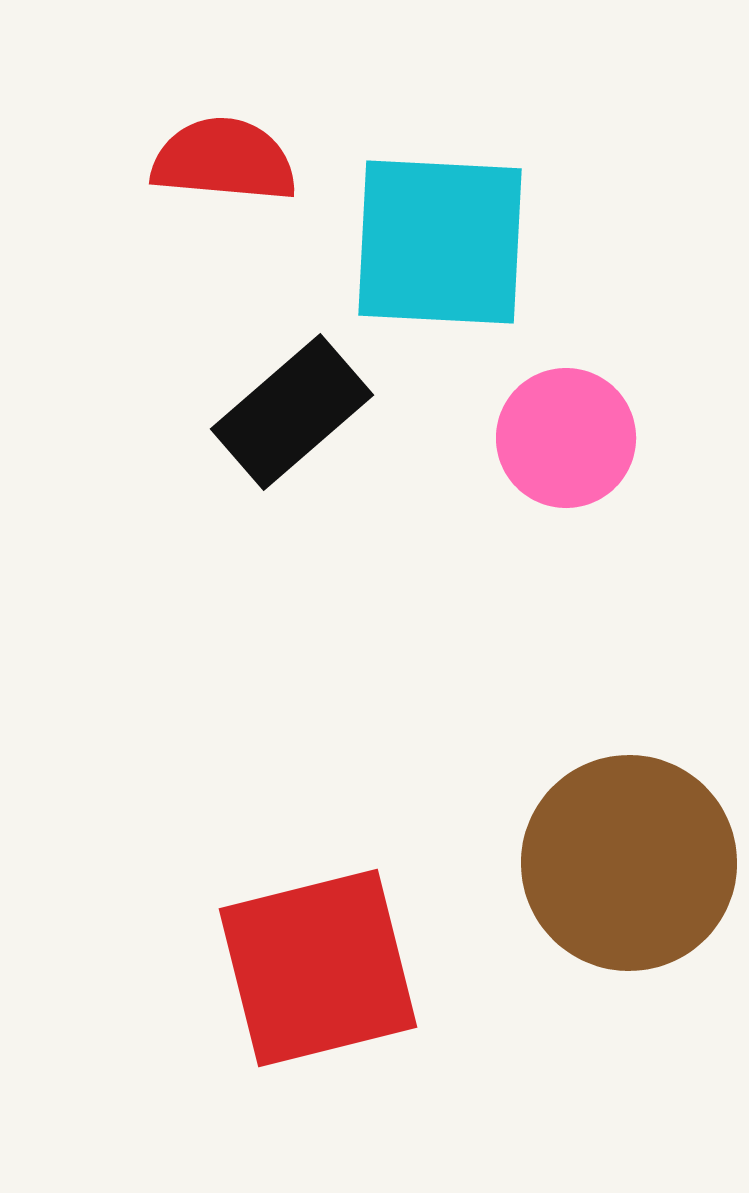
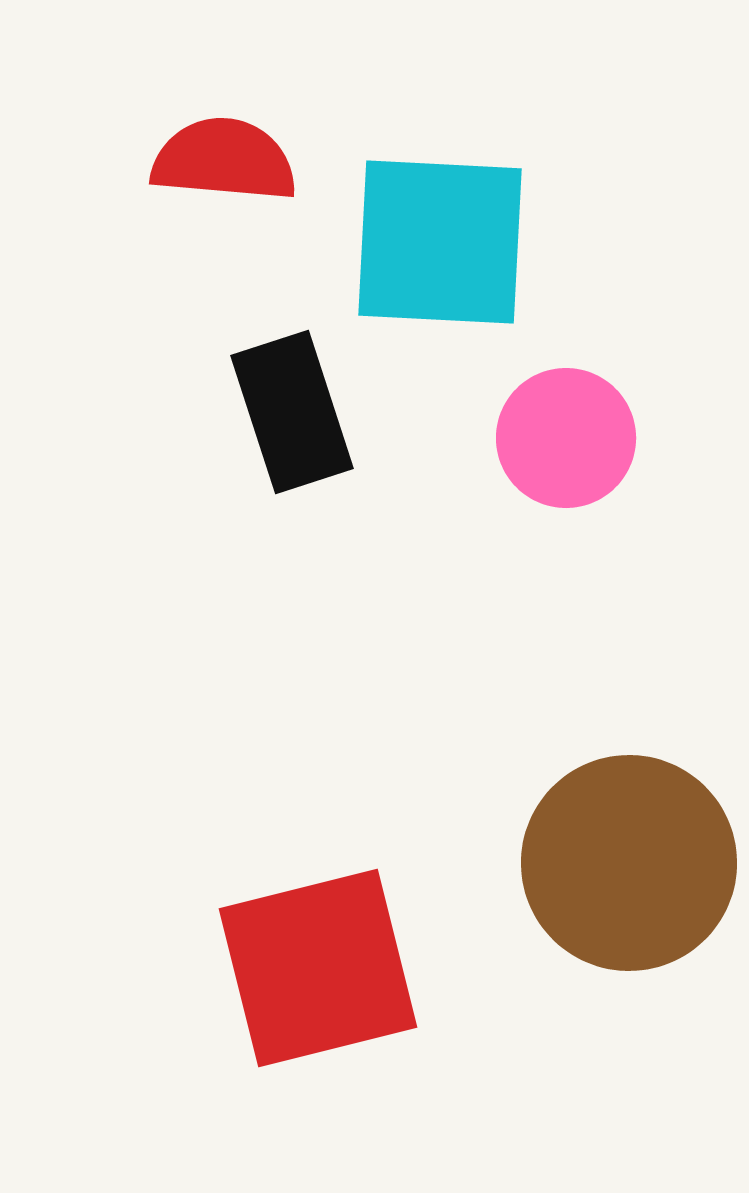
black rectangle: rotated 67 degrees counterclockwise
